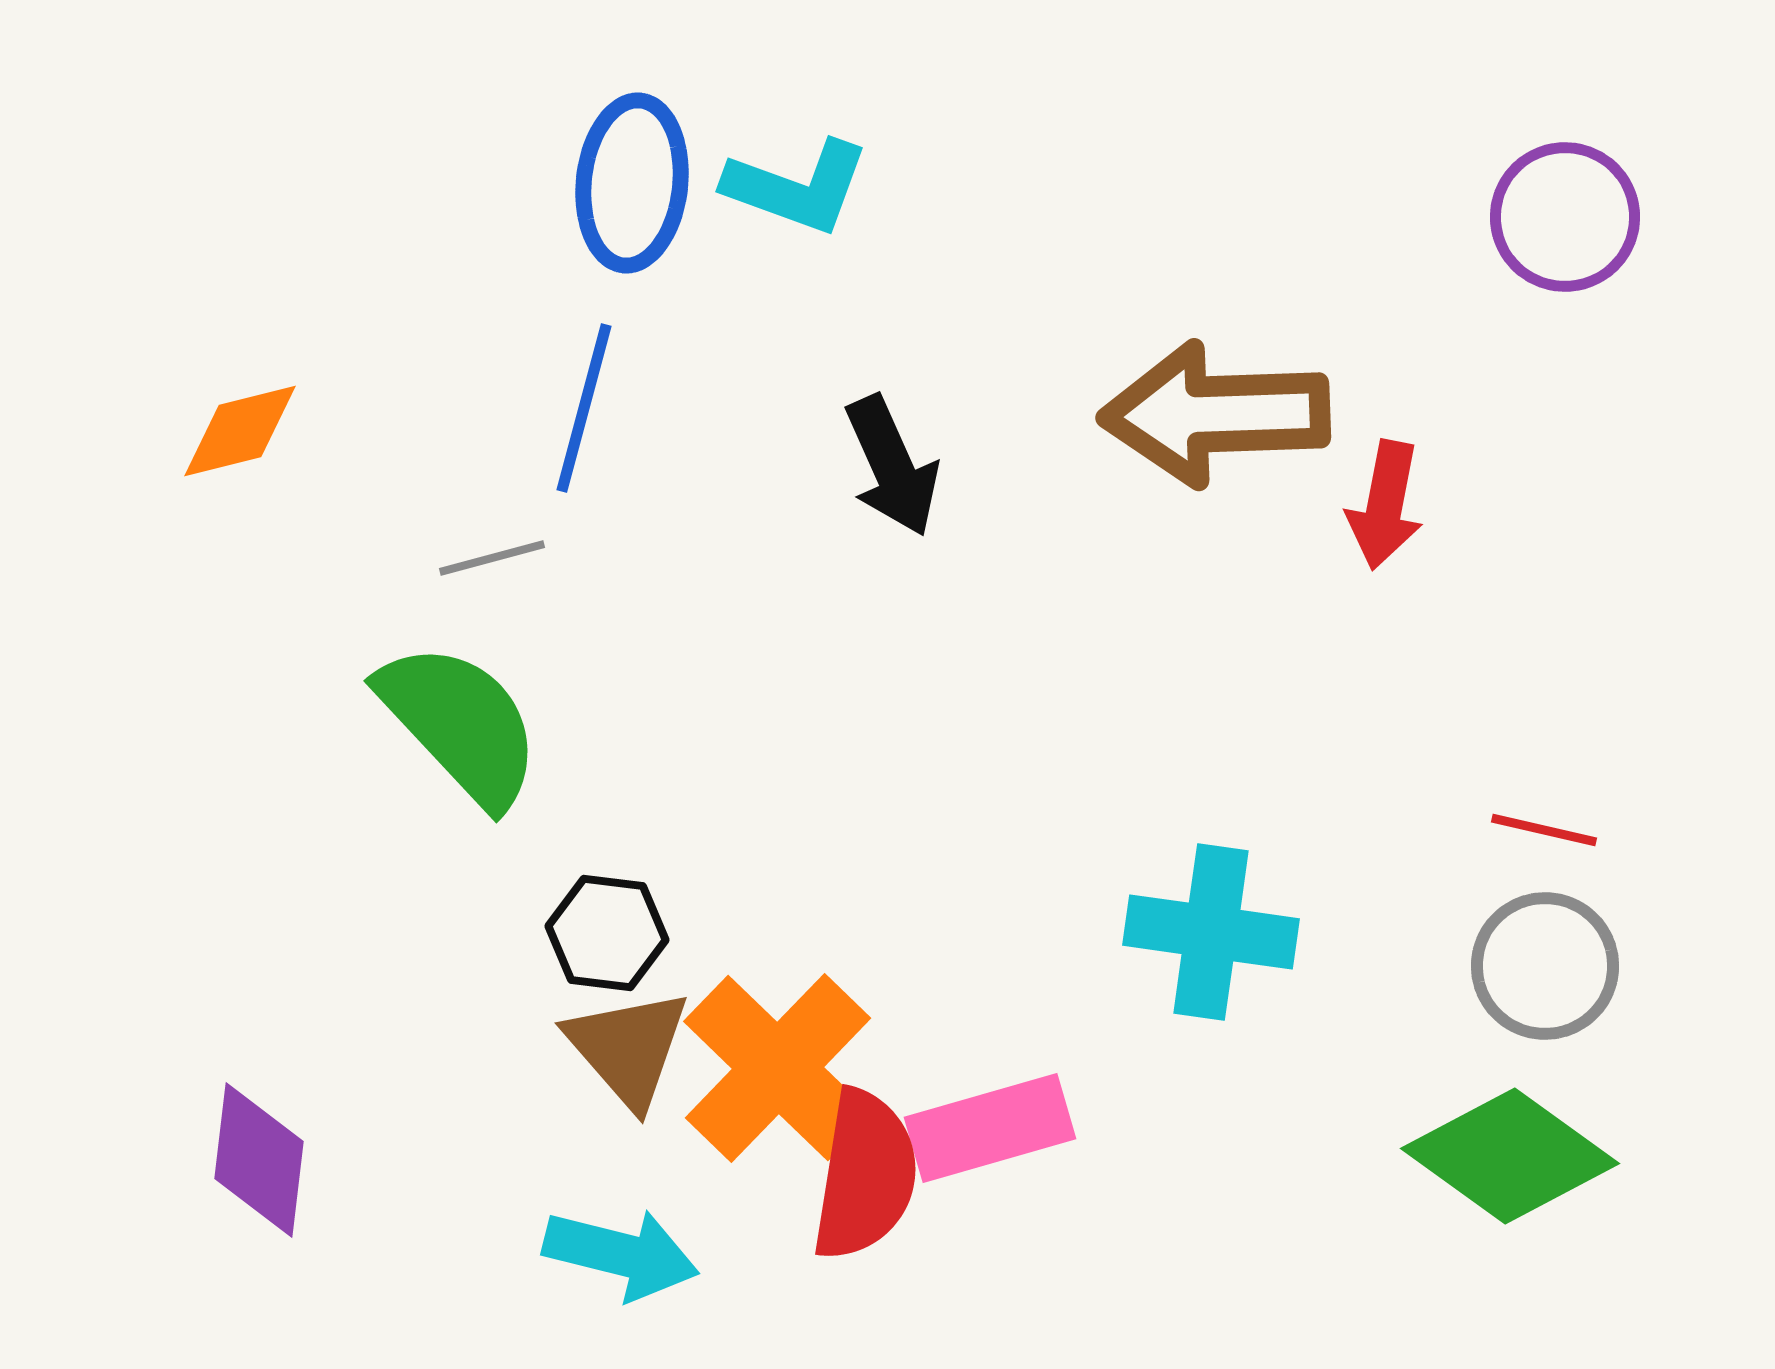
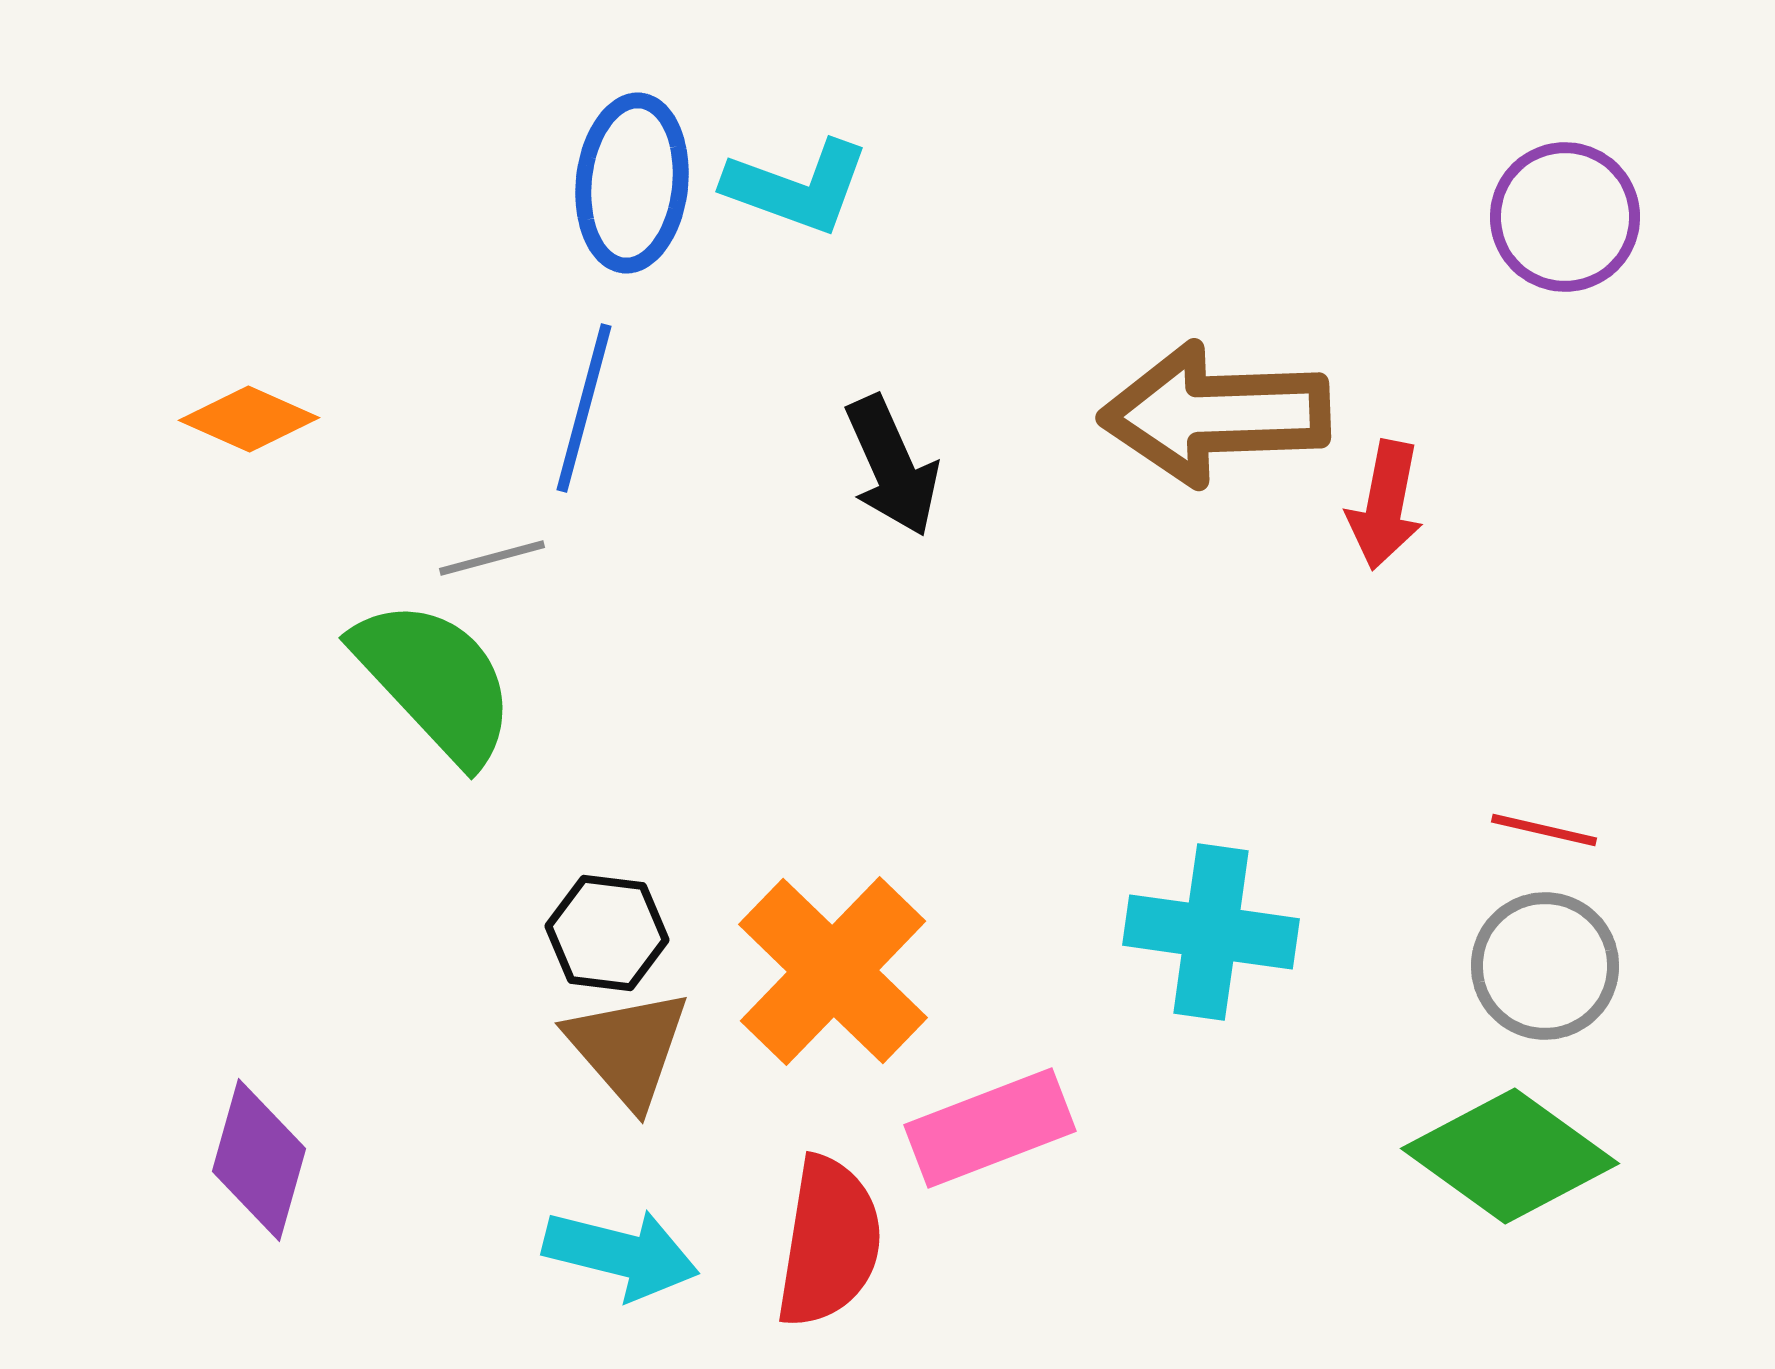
orange diamond: moved 9 px right, 12 px up; rotated 38 degrees clockwise
green semicircle: moved 25 px left, 43 px up
orange cross: moved 55 px right, 97 px up
pink rectangle: rotated 5 degrees counterclockwise
purple diamond: rotated 9 degrees clockwise
red semicircle: moved 36 px left, 67 px down
